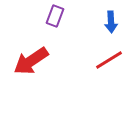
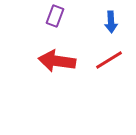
red arrow: moved 26 px right; rotated 42 degrees clockwise
